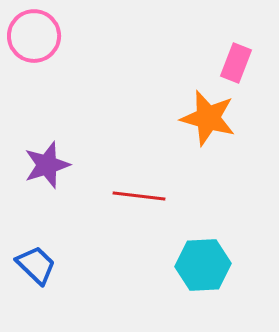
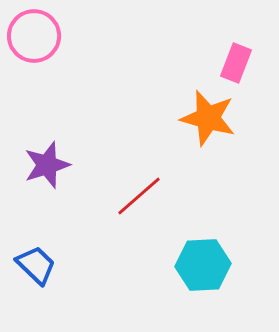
red line: rotated 48 degrees counterclockwise
